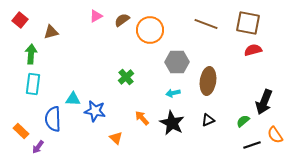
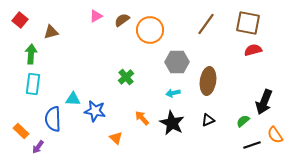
brown line: rotated 75 degrees counterclockwise
